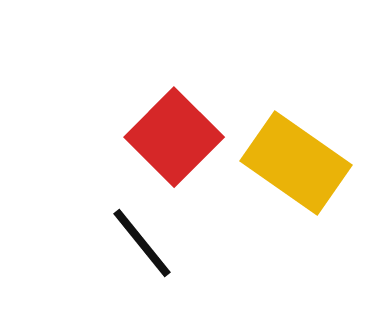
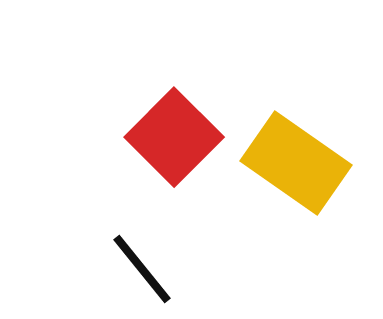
black line: moved 26 px down
